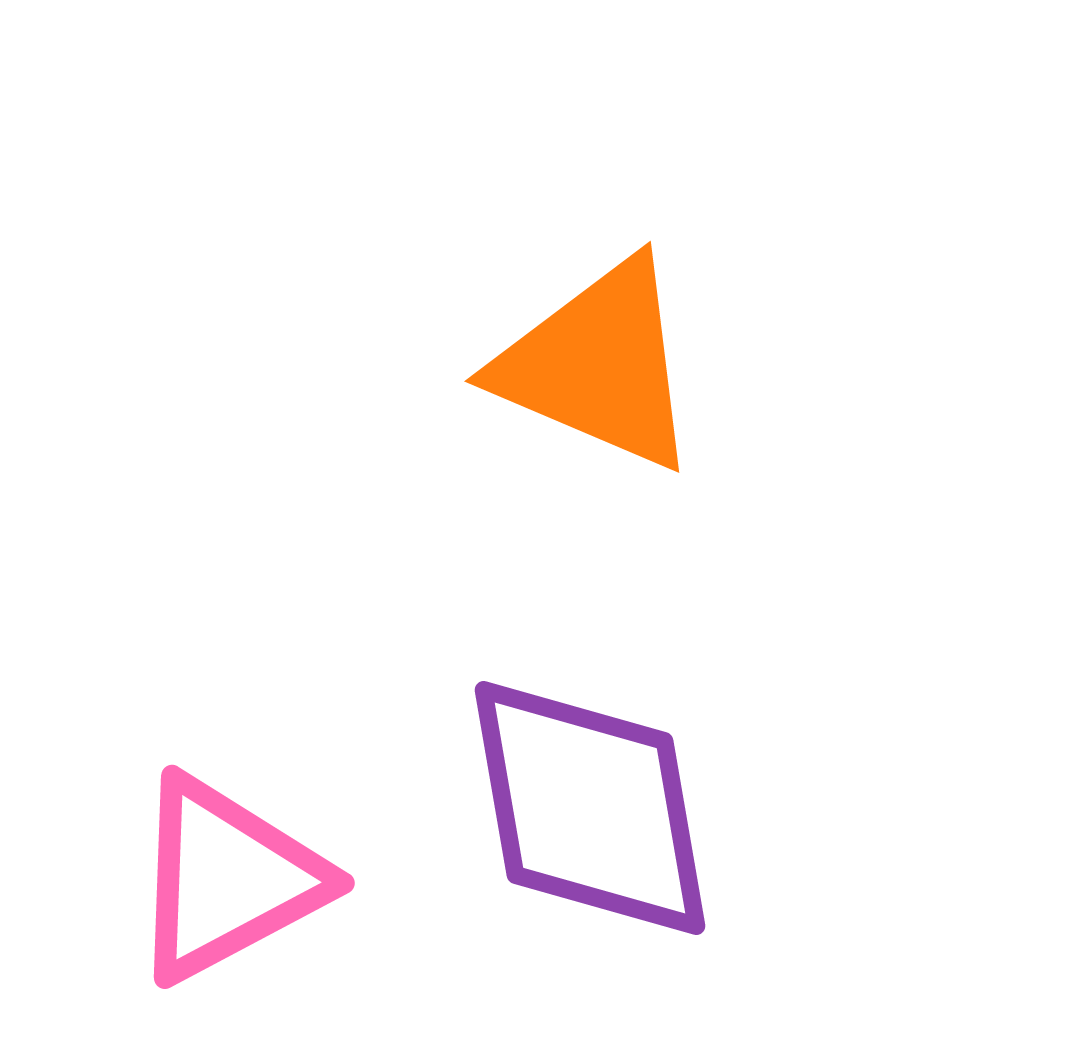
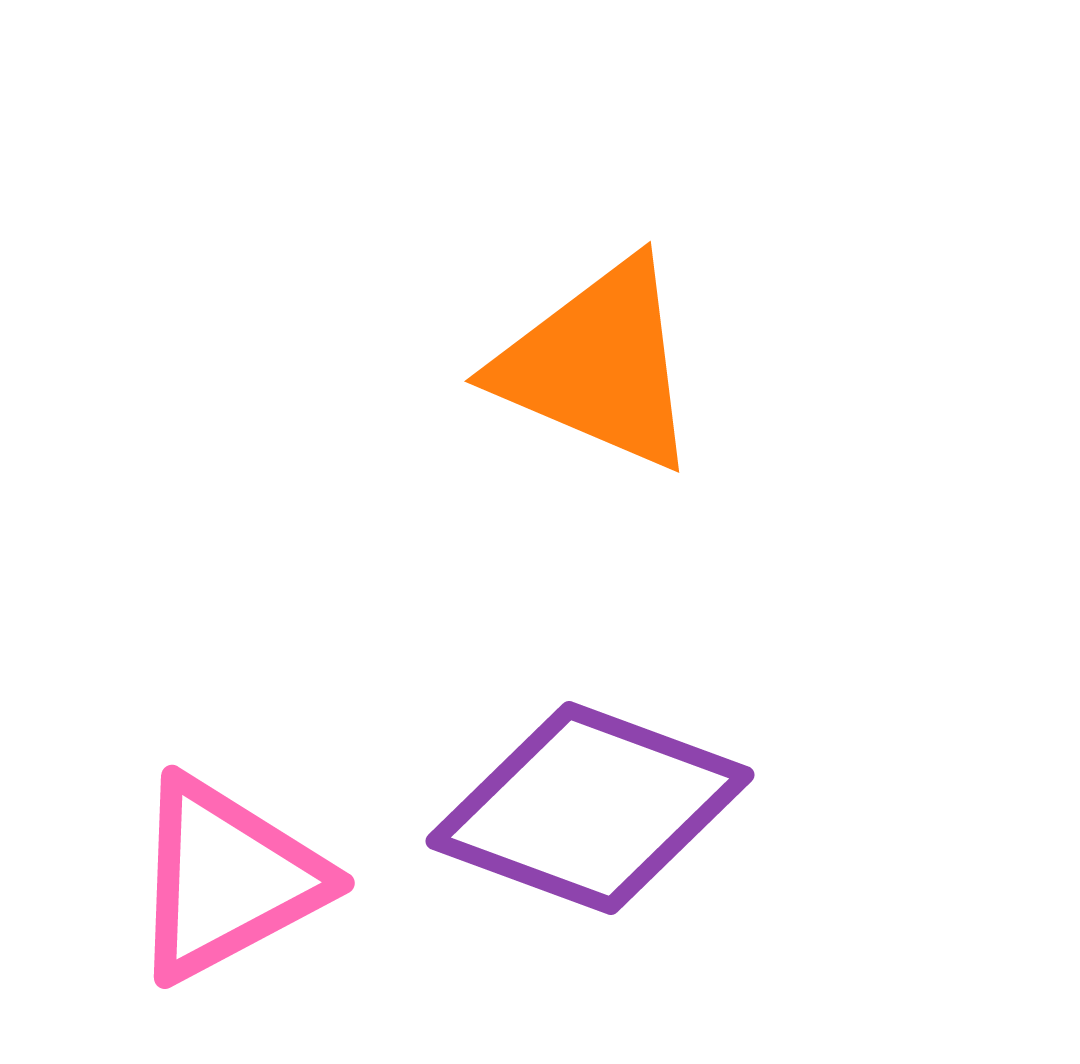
purple diamond: rotated 60 degrees counterclockwise
